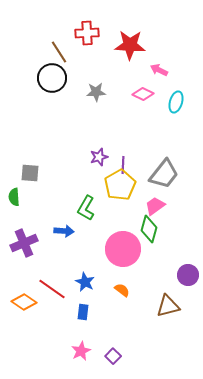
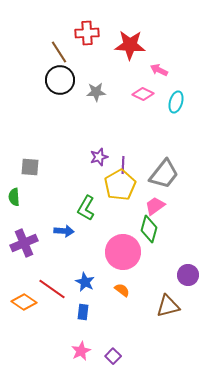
black circle: moved 8 px right, 2 px down
gray square: moved 6 px up
pink circle: moved 3 px down
